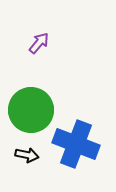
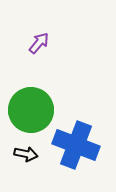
blue cross: moved 1 px down
black arrow: moved 1 px left, 1 px up
